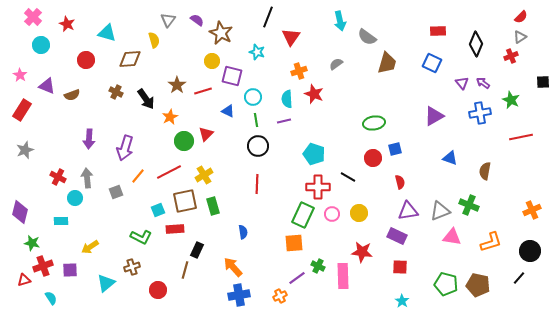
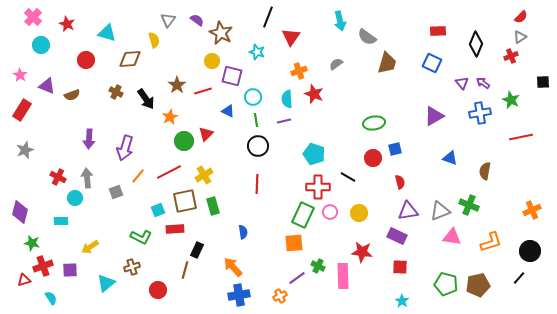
pink circle at (332, 214): moved 2 px left, 2 px up
brown pentagon at (478, 285): rotated 25 degrees counterclockwise
